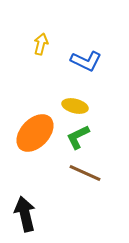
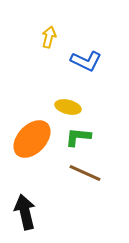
yellow arrow: moved 8 px right, 7 px up
yellow ellipse: moved 7 px left, 1 px down
orange ellipse: moved 3 px left, 6 px down
green L-shape: rotated 32 degrees clockwise
black arrow: moved 2 px up
